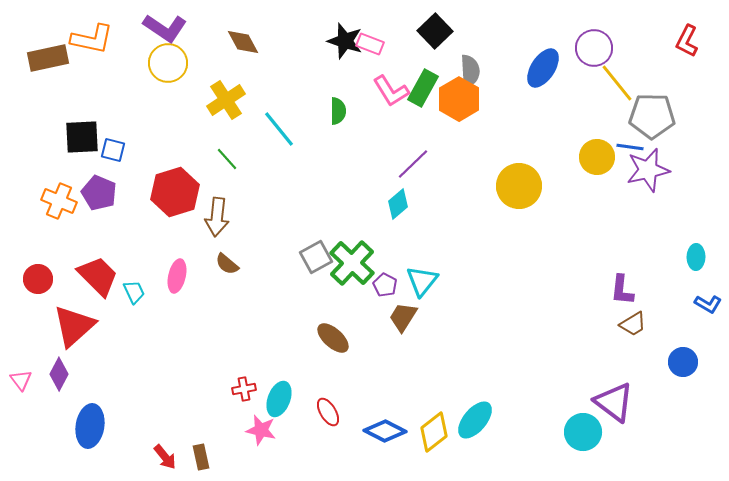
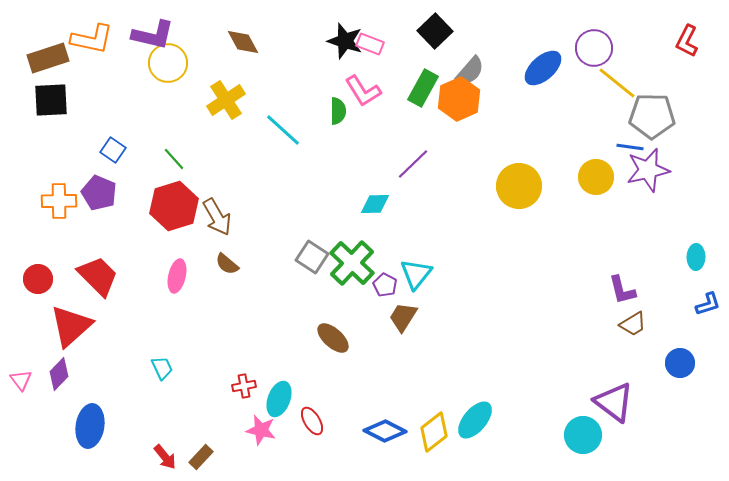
purple L-shape at (165, 28): moved 12 px left, 7 px down; rotated 21 degrees counterclockwise
brown rectangle at (48, 58): rotated 6 degrees counterclockwise
blue ellipse at (543, 68): rotated 15 degrees clockwise
gray semicircle at (470, 71): rotated 44 degrees clockwise
yellow line at (617, 83): rotated 12 degrees counterclockwise
pink L-shape at (391, 91): moved 28 px left
orange hexagon at (459, 99): rotated 6 degrees clockwise
cyan line at (279, 129): moved 4 px right, 1 px down; rotated 9 degrees counterclockwise
black square at (82, 137): moved 31 px left, 37 px up
blue square at (113, 150): rotated 20 degrees clockwise
yellow circle at (597, 157): moved 1 px left, 20 px down
green line at (227, 159): moved 53 px left
red hexagon at (175, 192): moved 1 px left, 14 px down
orange cross at (59, 201): rotated 24 degrees counterclockwise
cyan diamond at (398, 204): moved 23 px left; rotated 40 degrees clockwise
brown arrow at (217, 217): rotated 36 degrees counterclockwise
gray square at (316, 257): moved 4 px left; rotated 28 degrees counterclockwise
cyan triangle at (422, 281): moved 6 px left, 7 px up
purple L-shape at (622, 290): rotated 20 degrees counterclockwise
cyan trapezoid at (134, 292): moved 28 px right, 76 px down
blue L-shape at (708, 304): rotated 48 degrees counterclockwise
red triangle at (74, 326): moved 3 px left
blue circle at (683, 362): moved 3 px left, 1 px down
purple diamond at (59, 374): rotated 16 degrees clockwise
red cross at (244, 389): moved 3 px up
red ellipse at (328, 412): moved 16 px left, 9 px down
cyan circle at (583, 432): moved 3 px down
brown rectangle at (201, 457): rotated 55 degrees clockwise
